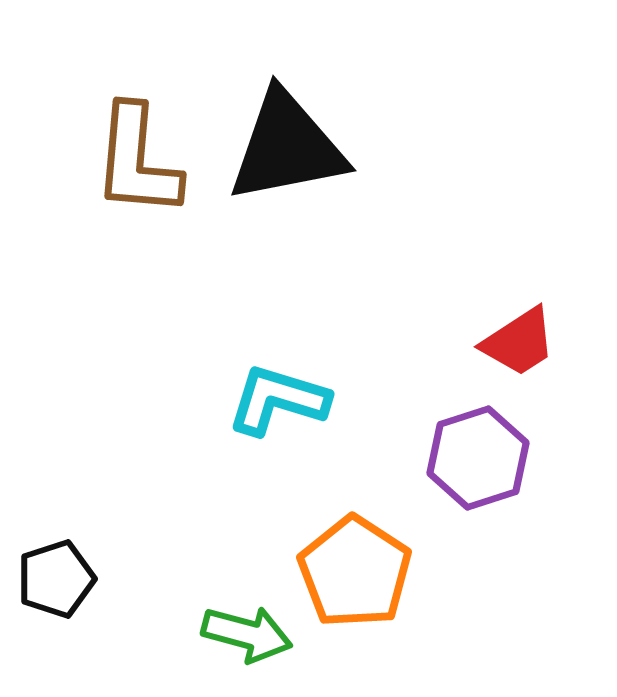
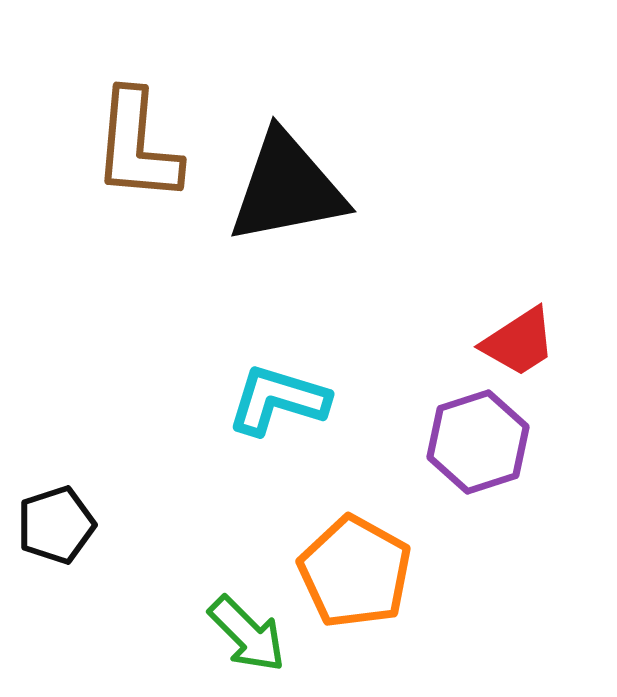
black triangle: moved 41 px down
brown L-shape: moved 15 px up
purple hexagon: moved 16 px up
orange pentagon: rotated 4 degrees counterclockwise
black pentagon: moved 54 px up
green arrow: rotated 30 degrees clockwise
